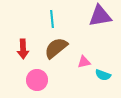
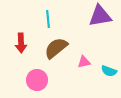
cyan line: moved 4 px left
red arrow: moved 2 px left, 6 px up
cyan semicircle: moved 6 px right, 4 px up
